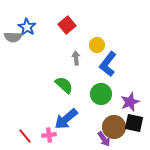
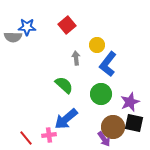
blue star: rotated 30 degrees counterclockwise
brown circle: moved 1 px left
red line: moved 1 px right, 2 px down
